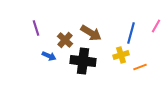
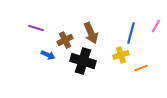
purple line: rotated 56 degrees counterclockwise
brown arrow: rotated 35 degrees clockwise
brown cross: rotated 21 degrees clockwise
blue arrow: moved 1 px left, 1 px up
black cross: rotated 10 degrees clockwise
orange line: moved 1 px right, 1 px down
